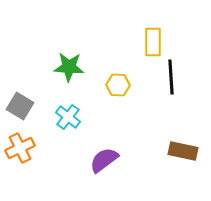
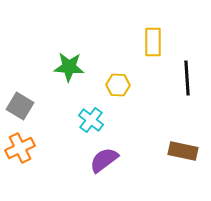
black line: moved 16 px right, 1 px down
cyan cross: moved 23 px right, 3 px down
